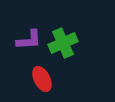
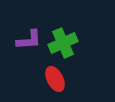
red ellipse: moved 13 px right
